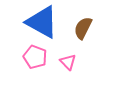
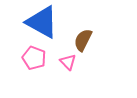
brown semicircle: moved 12 px down
pink pentagon: moved 1 px left, 1 px down
